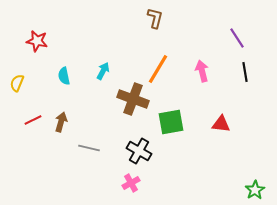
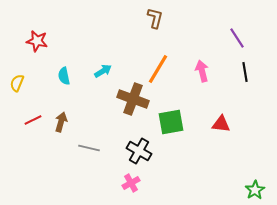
cyan arrow: rotated 30 degrees clockwise
